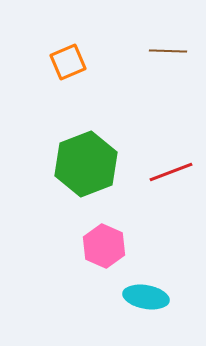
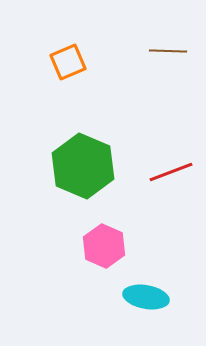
green hexagon: moved 3 px left, 2 px down; rotated 16 degrees counterclockwise
